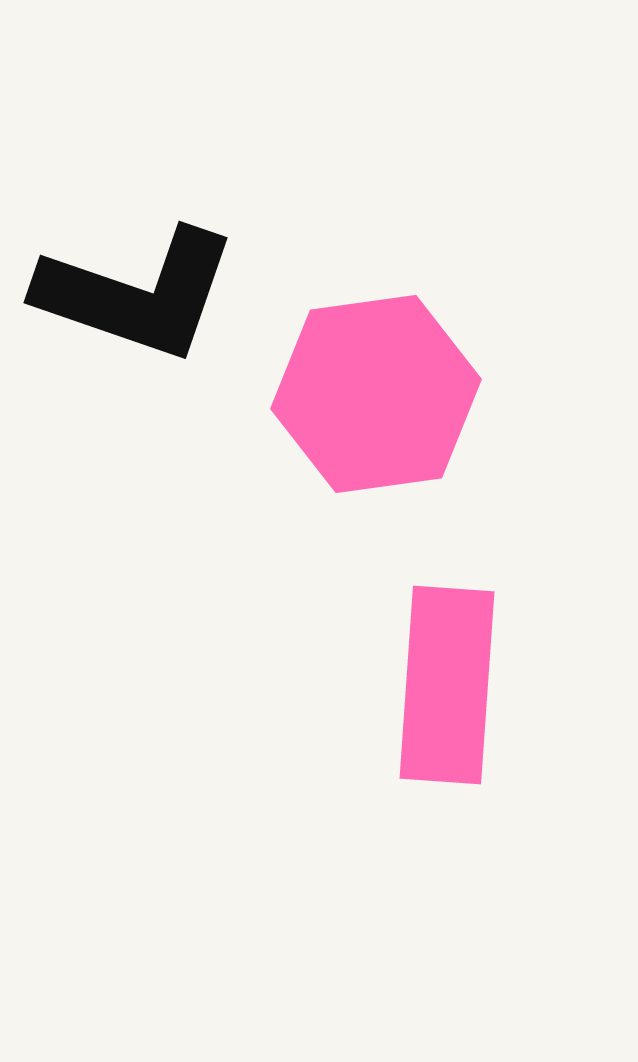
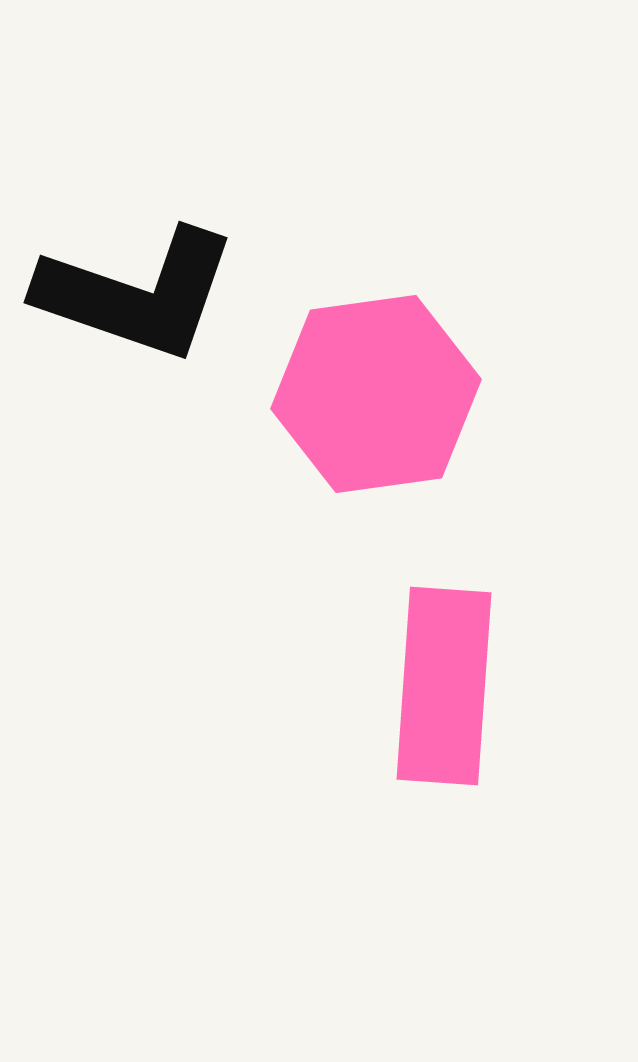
pink rectangle: moved 3 px left, 1 px down
